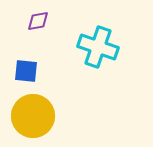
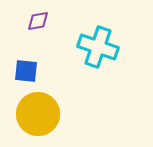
yellow circle: moved 5 px right, 2 px up
